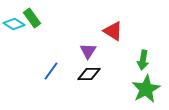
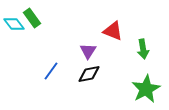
cyan diamond: rotated 20 degrees clockwise
red triangle: rotated 10 degrees counterclockwise
green arrow: moved 11 px up; rotated 18 degrees counterclockwise
black diamond: rotated 10 degrees counterclockwise
